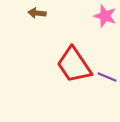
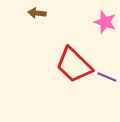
pink star: moved 6 px down
red trapezoid: rotated 12 degrees counterclockwise
